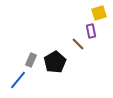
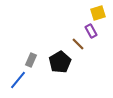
yellow square: moved 1 px left
purple rectangle: rotated 16 degrees counterclockwise
black pentagon: moved 5 px right
